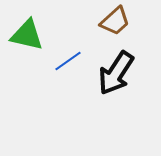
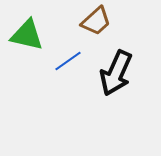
brown trapezoid: moved 19 px left
black arrow: rotated 9 degrees counterclockwise
